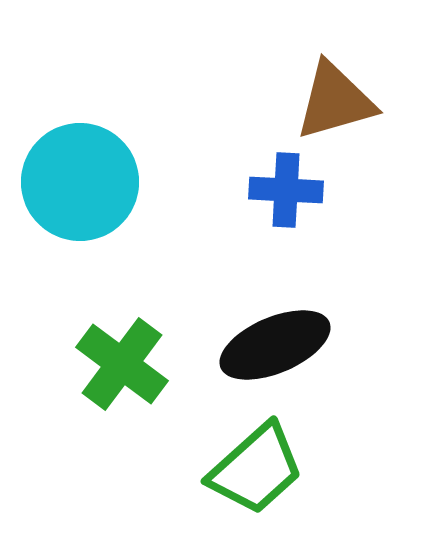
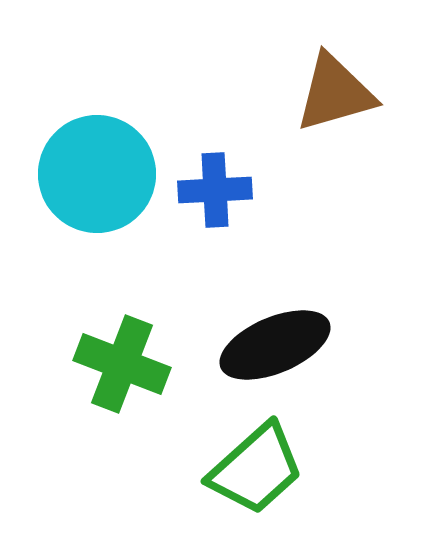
brown triangle: moved 8 px up
cyan circle: moved 17 px right, 8 px up
blue cross: moved 71 px left; rotated 6 degrees counterclockwise
green cross: rotated 16 degrees counterclockwise
